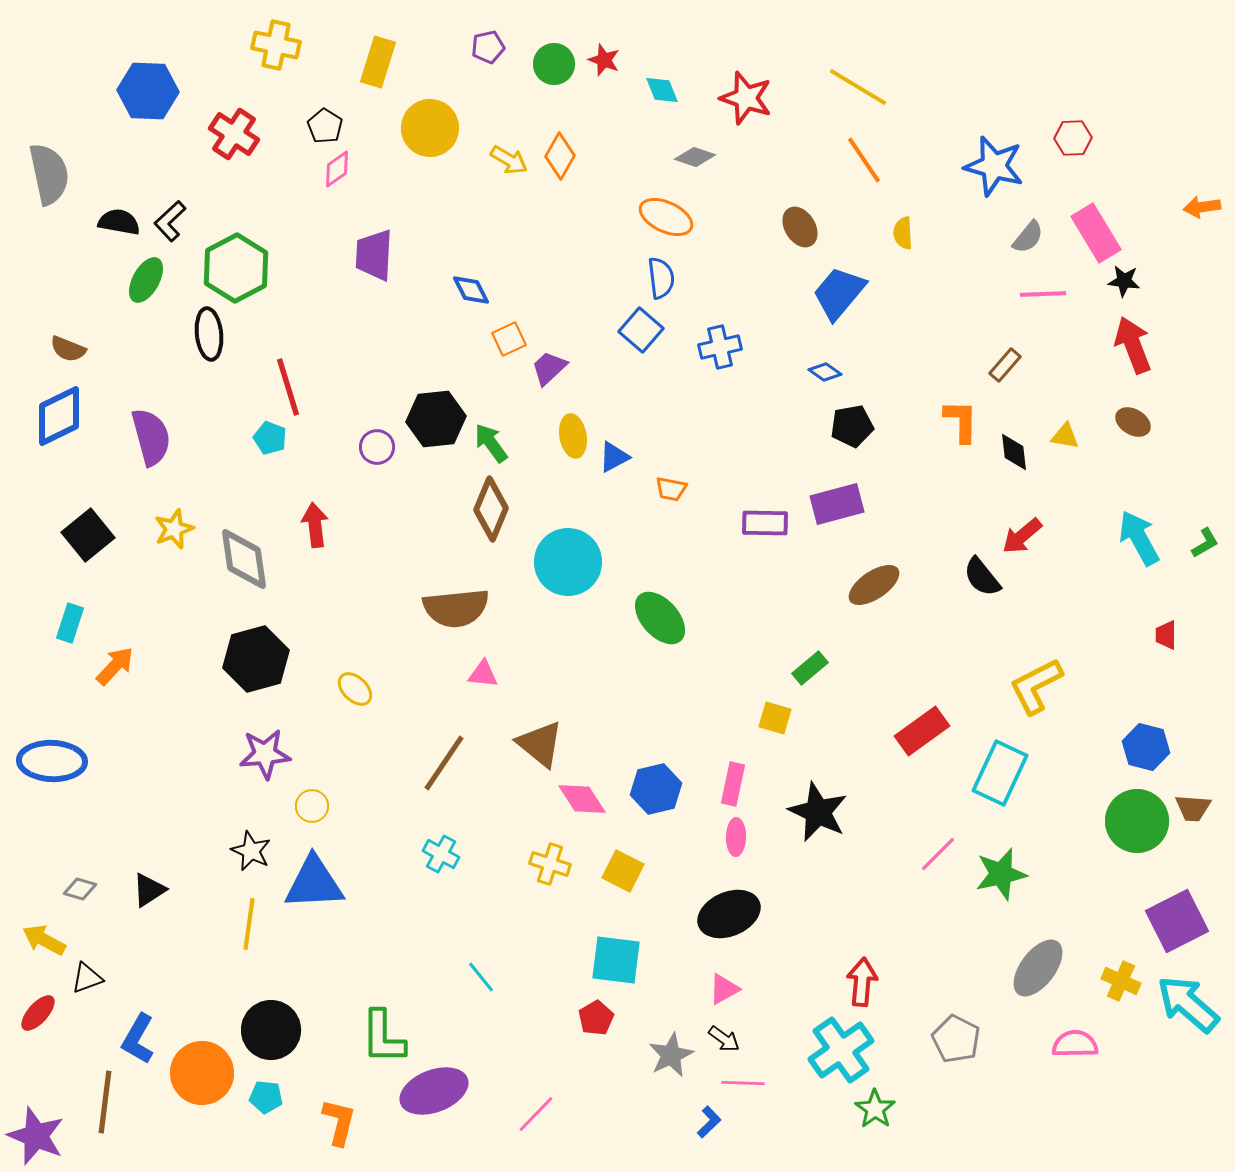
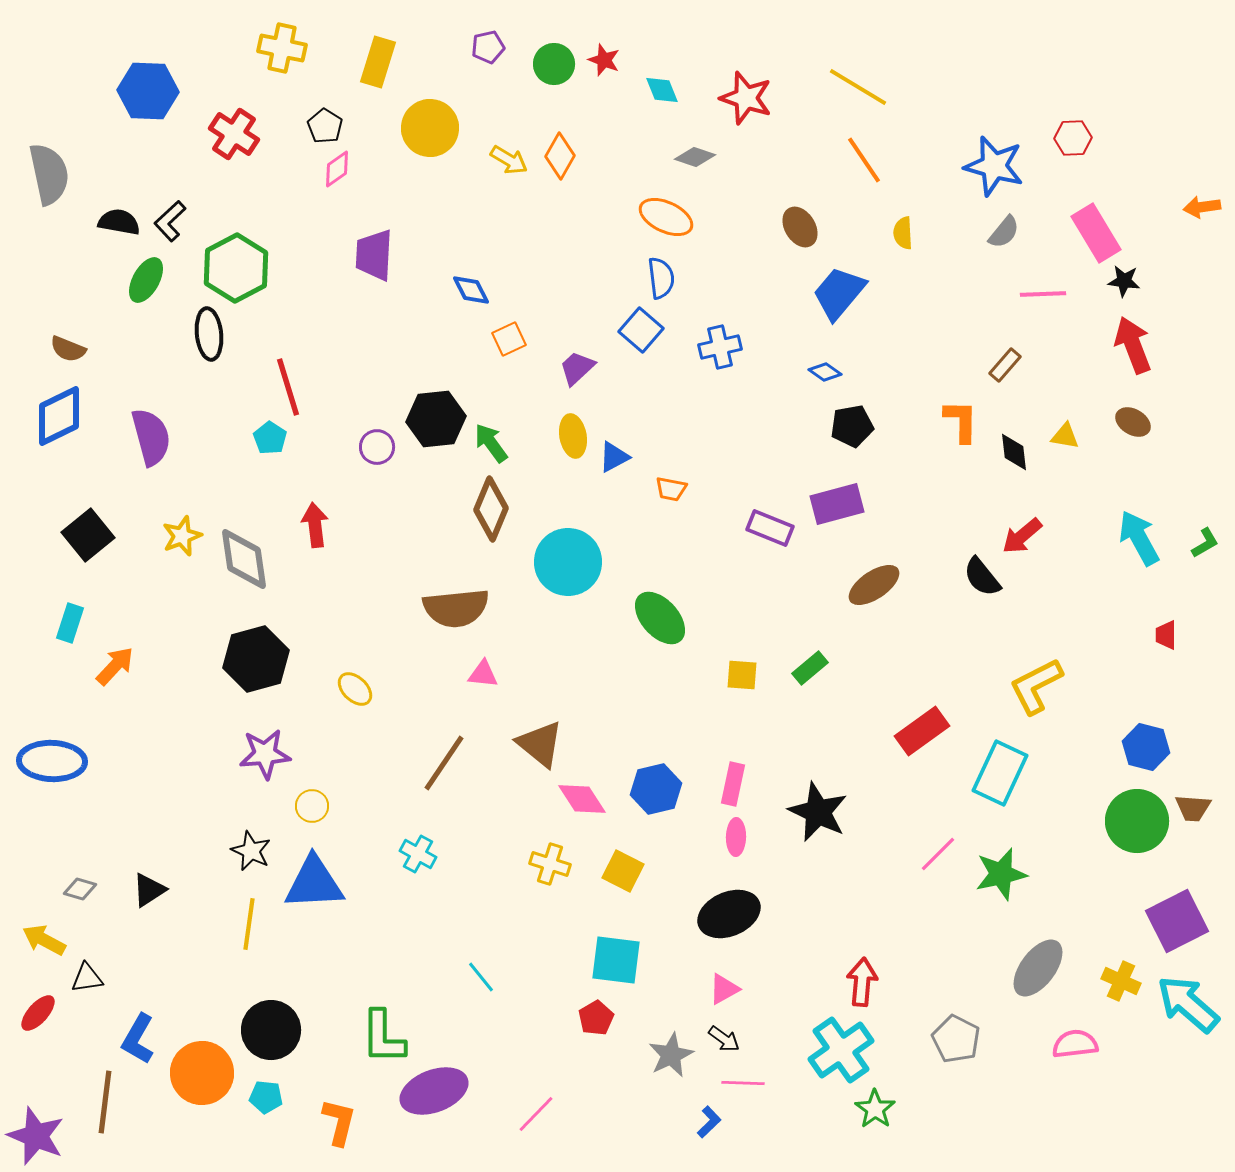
yellow cross at (276, 45): moved 6 px right, 3 px down
gray semicircle at (1028, 237): moved 24 px left, 5 px up
purple trapezoid at (549, 368): moved 28 px right
cyan pentagon at (270, 438): rotated 12 degrees clockwise
purple rectangle at (765, 523): moved 5 px right, 5 px down; rotated 21 degrees clockwise
yellow star at (174, 529): moved 8 px right, 7 px down
yellow square at (775, 718): moved 33 px left, 43 px up; rotated 12 degrees counterclockwise
cyan cross at (441, 854): moved 23 px left
black triangle at (87, 978): rotated 12 degrees clockwise
pink semicircle at (1075, 1044): rotated 6 degrees counterclockwise
